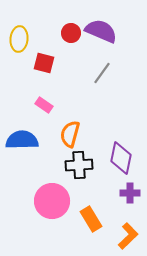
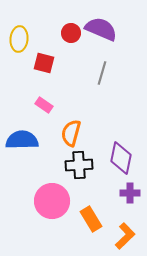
purple semicircle: moved 2 px up
gray line: rotated 20 degrees counterclockwise
orange semicircle: moved 1 px right, 1 px up
orange L-shape: moved 3 px left
